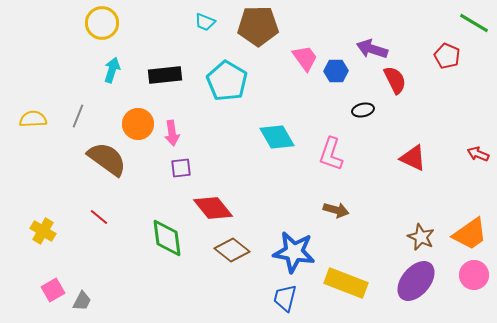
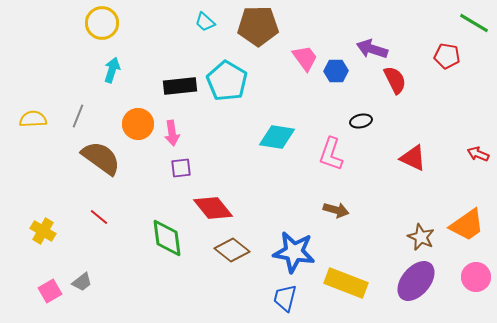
cyan trapezoid: rotated 20 degrees clockwise
red pentagon: rotated 15 degrees counterclockwise
black rectangle: moved 15 px right, 11 px down
black ellipse: moved 2 px left, 11 px down
cyan diamond: rotated 51 degrees counterclockwise
brown semicircle: moved 6 px left, 1 px up
orange trapezoid: moved 3 px left, 9 px up
pink circle: moved 2 px right, 2 px down
pink square: moved 3 px left, 1 px down
gray trapezoid: moved 19 px up; rotated 25 degrees clockwise
